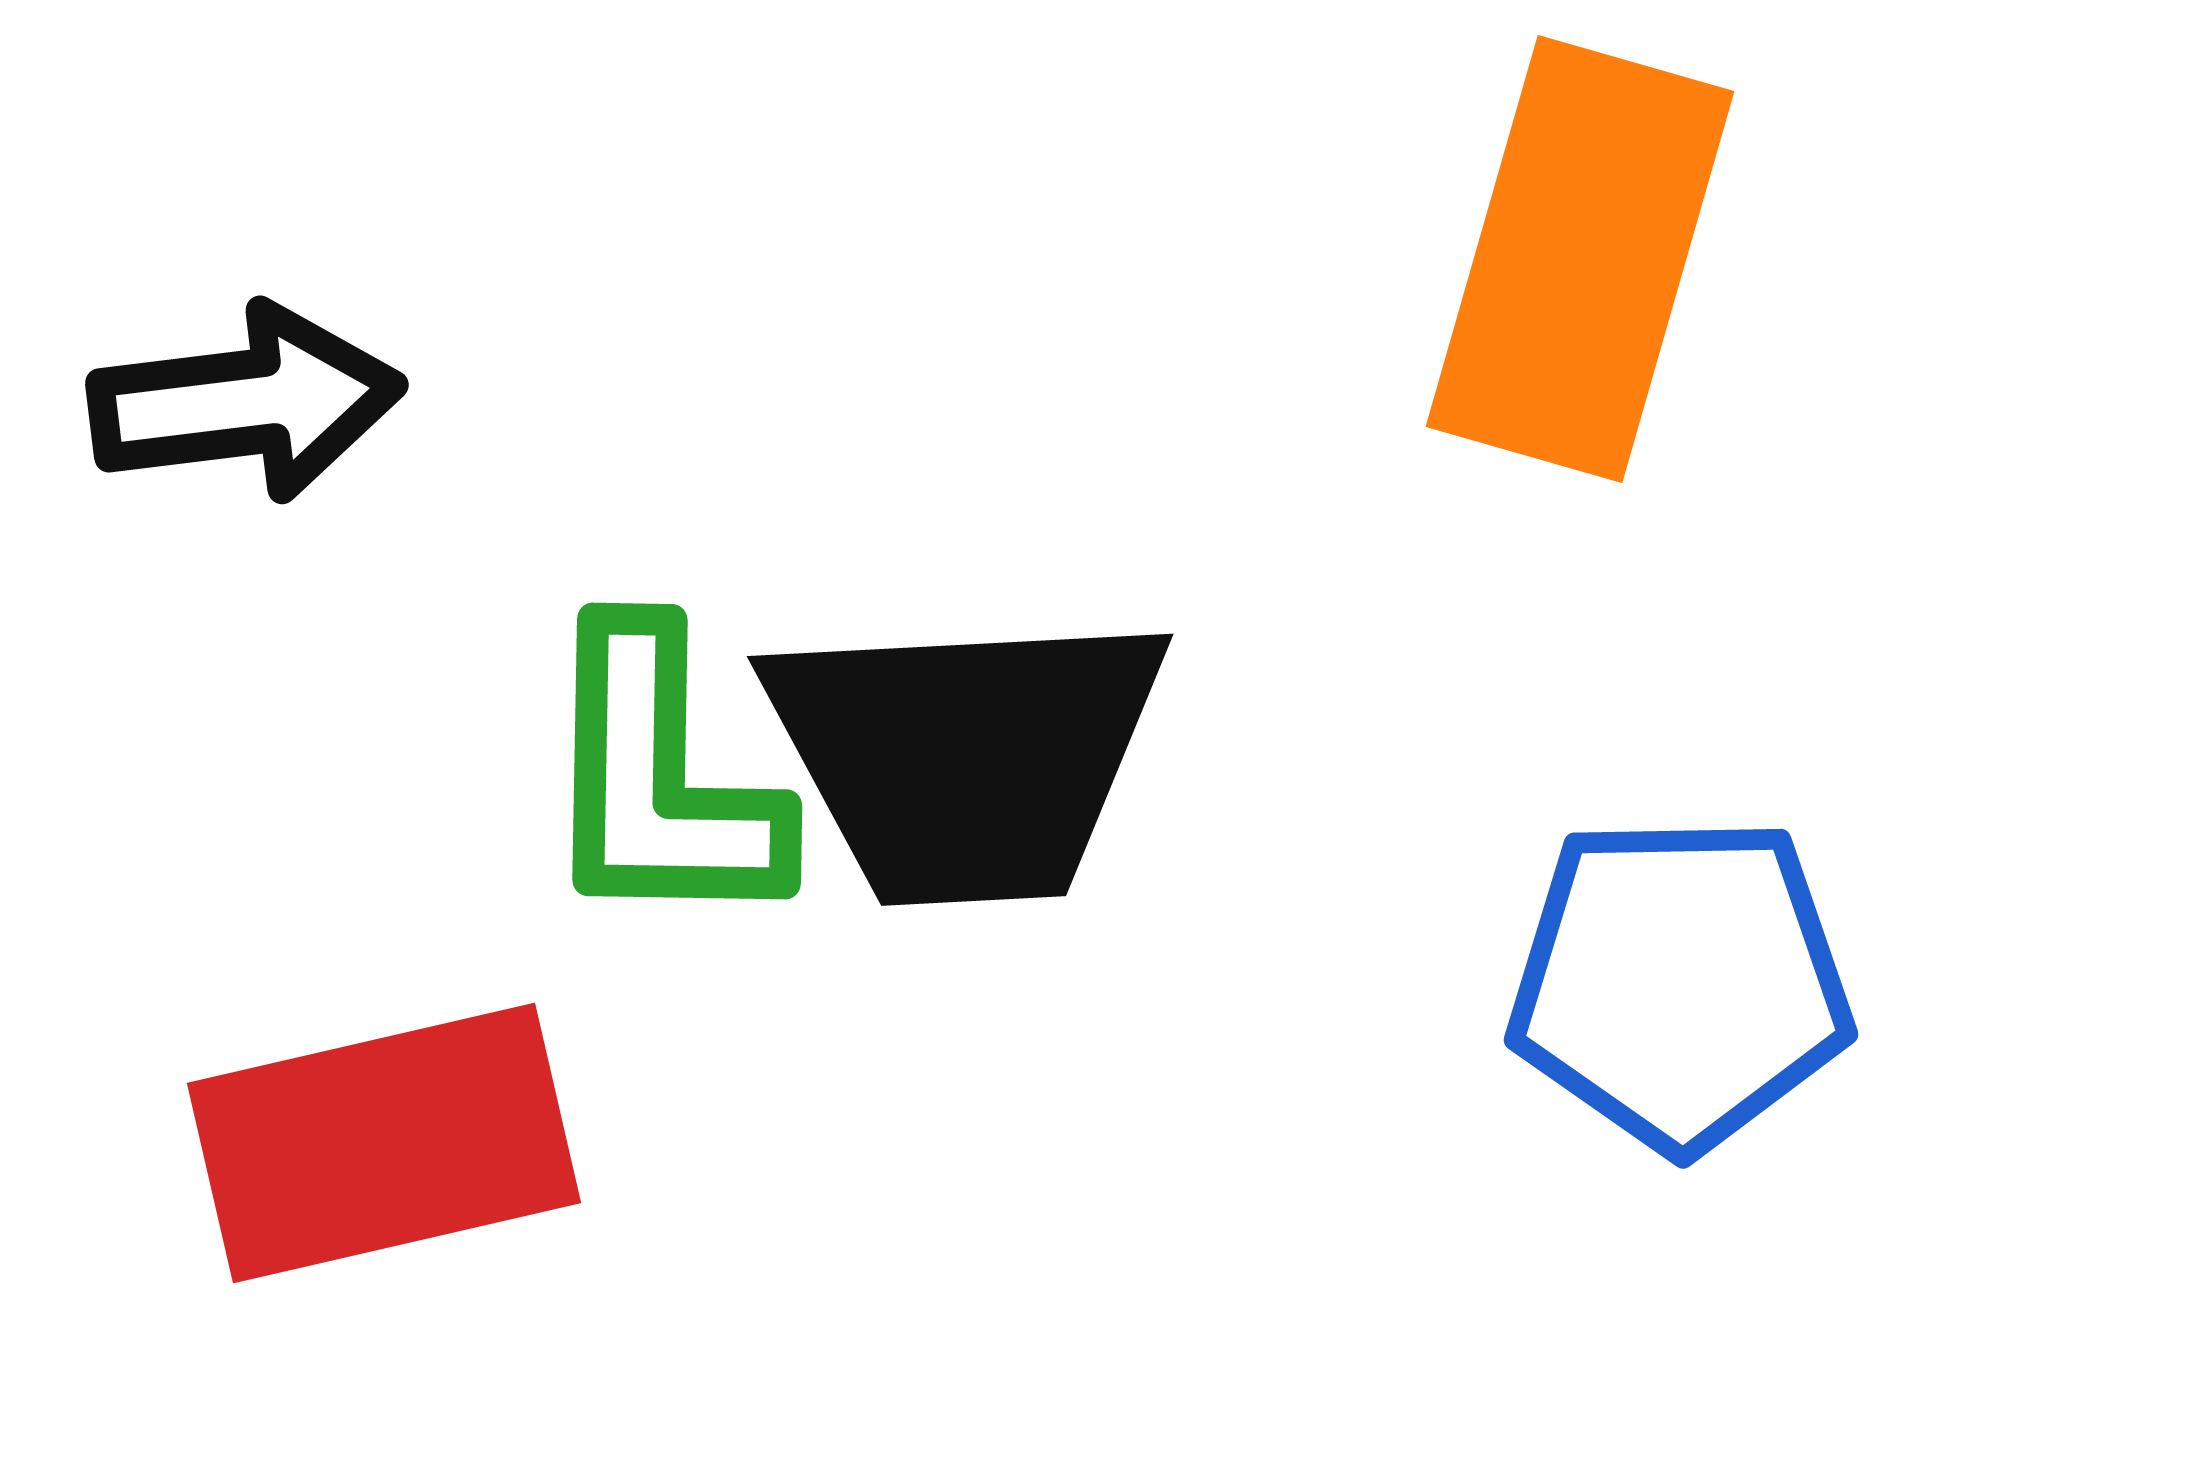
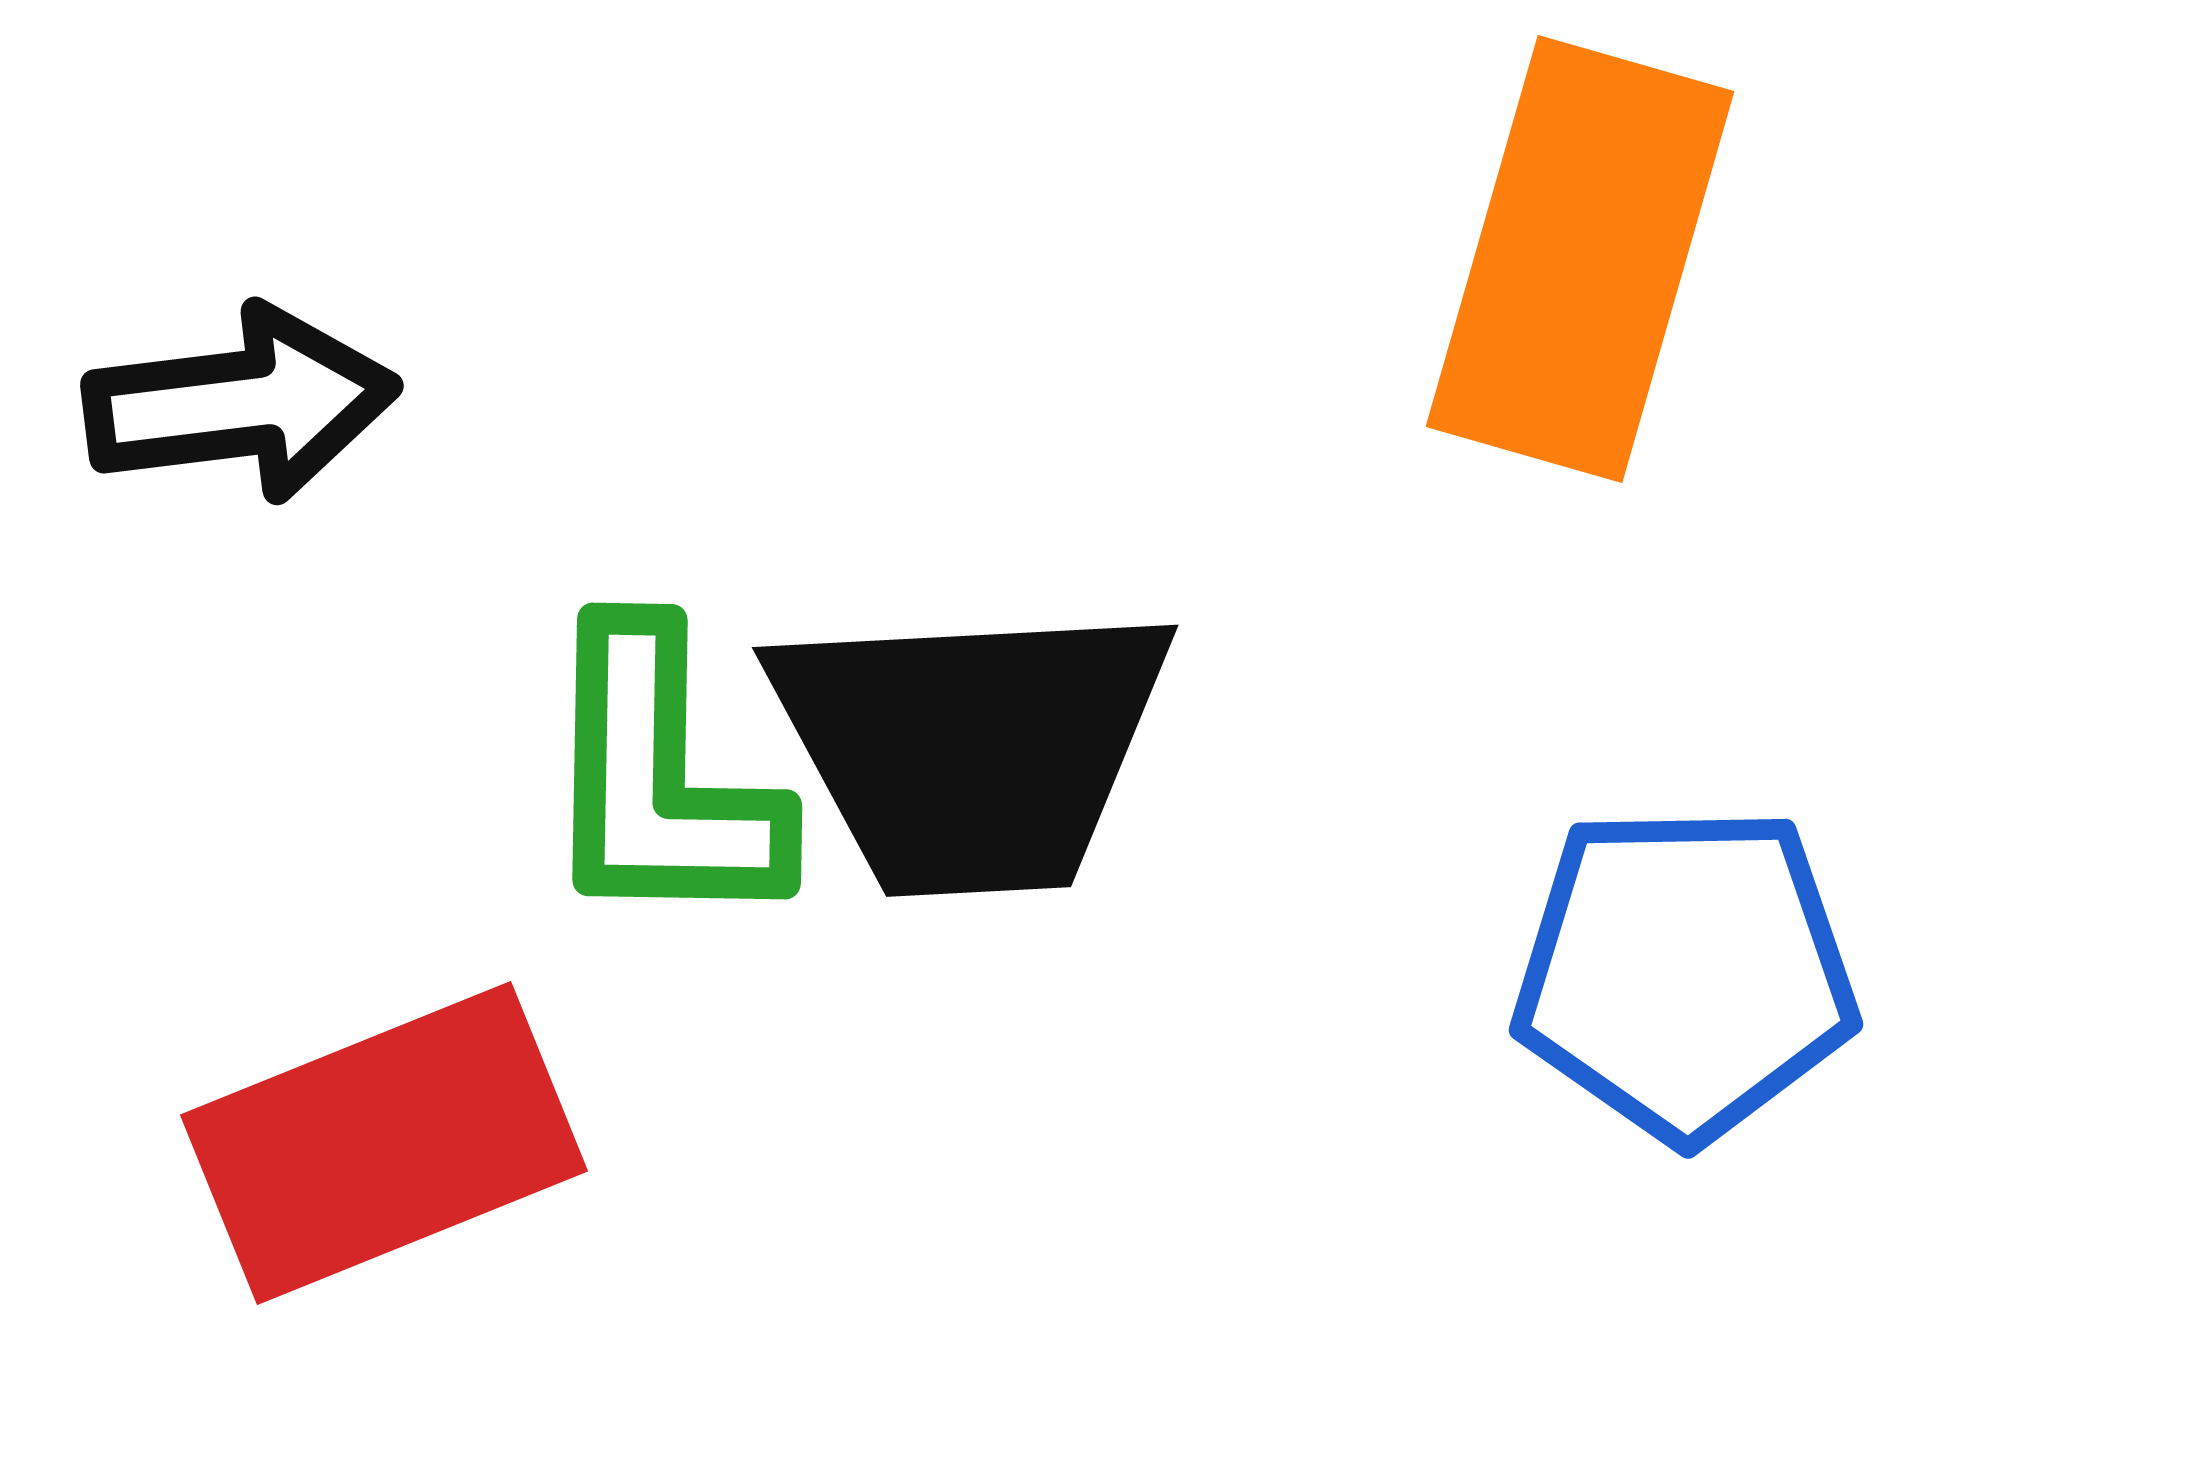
black arrow: moved 5 px left, 1 px down
black trapezoid: moved 5 px right, 9 px up
blue pentagon: moved 5 px right, 10 px up
red rectangle: rotated 9 degrees counterclockwise
